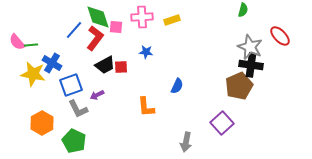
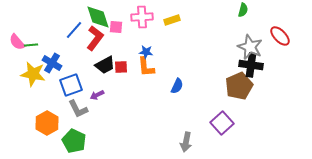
orange L-shape: moved 40 px up
orange hexagon: moved 5 px right
